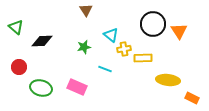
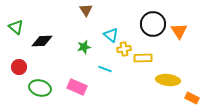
green ellipse: moved 1 px left
